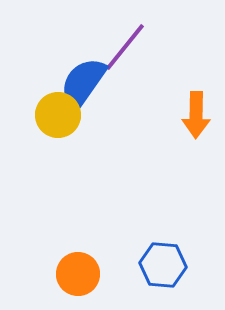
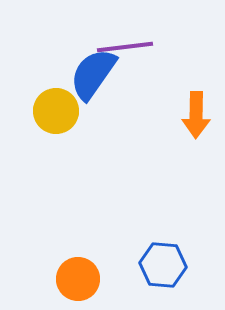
purple line: rotated 44 degrees clockwise
blue semicircle: moved 10 px right, 9 px up
yellow circle: moved 2 px left, 4 px up
orange circle: moved 5 px down
